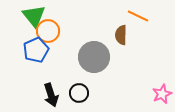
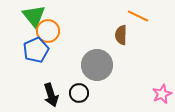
gray circle: moved 3 px right, 8 px down
